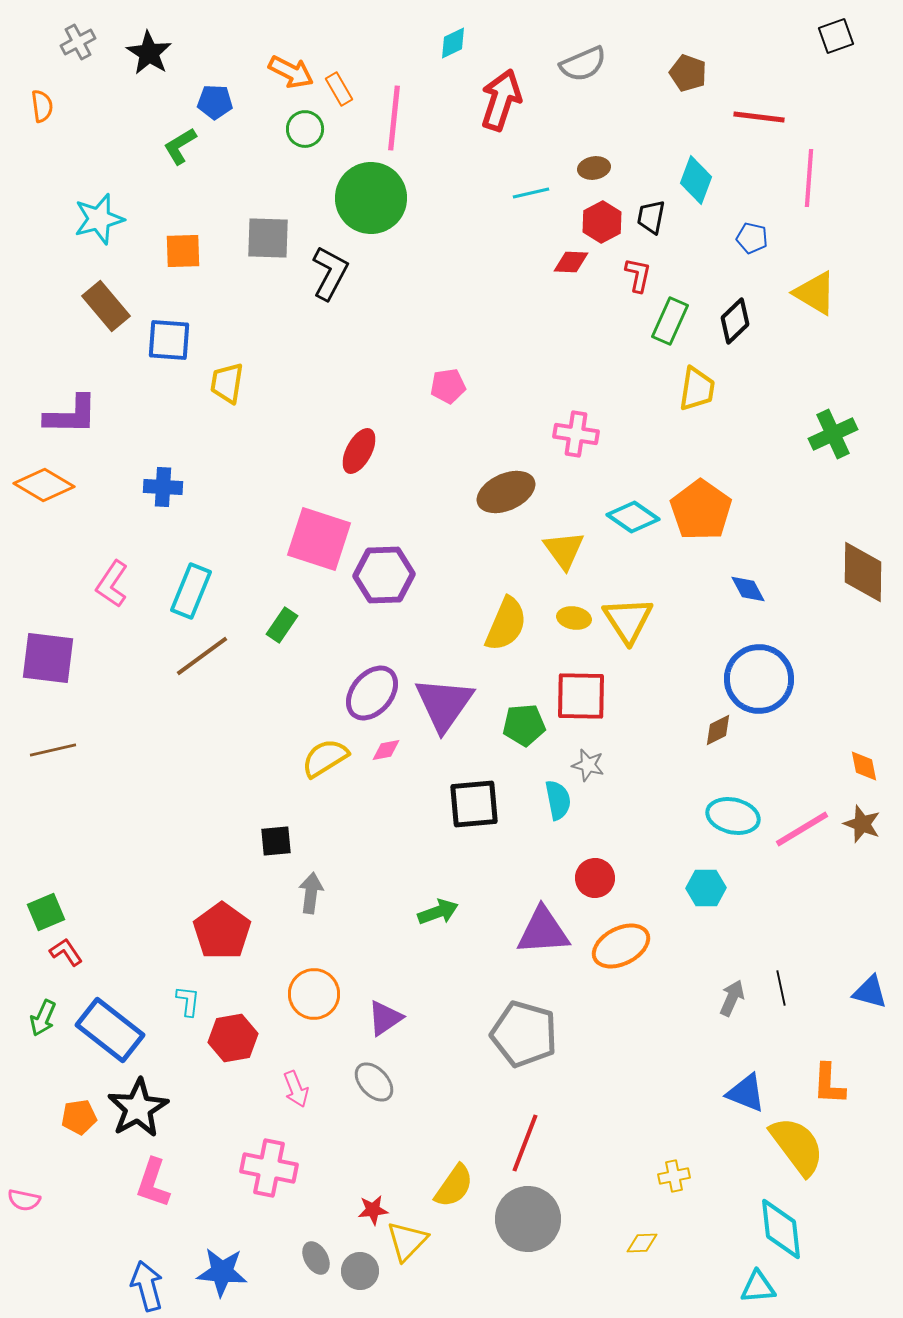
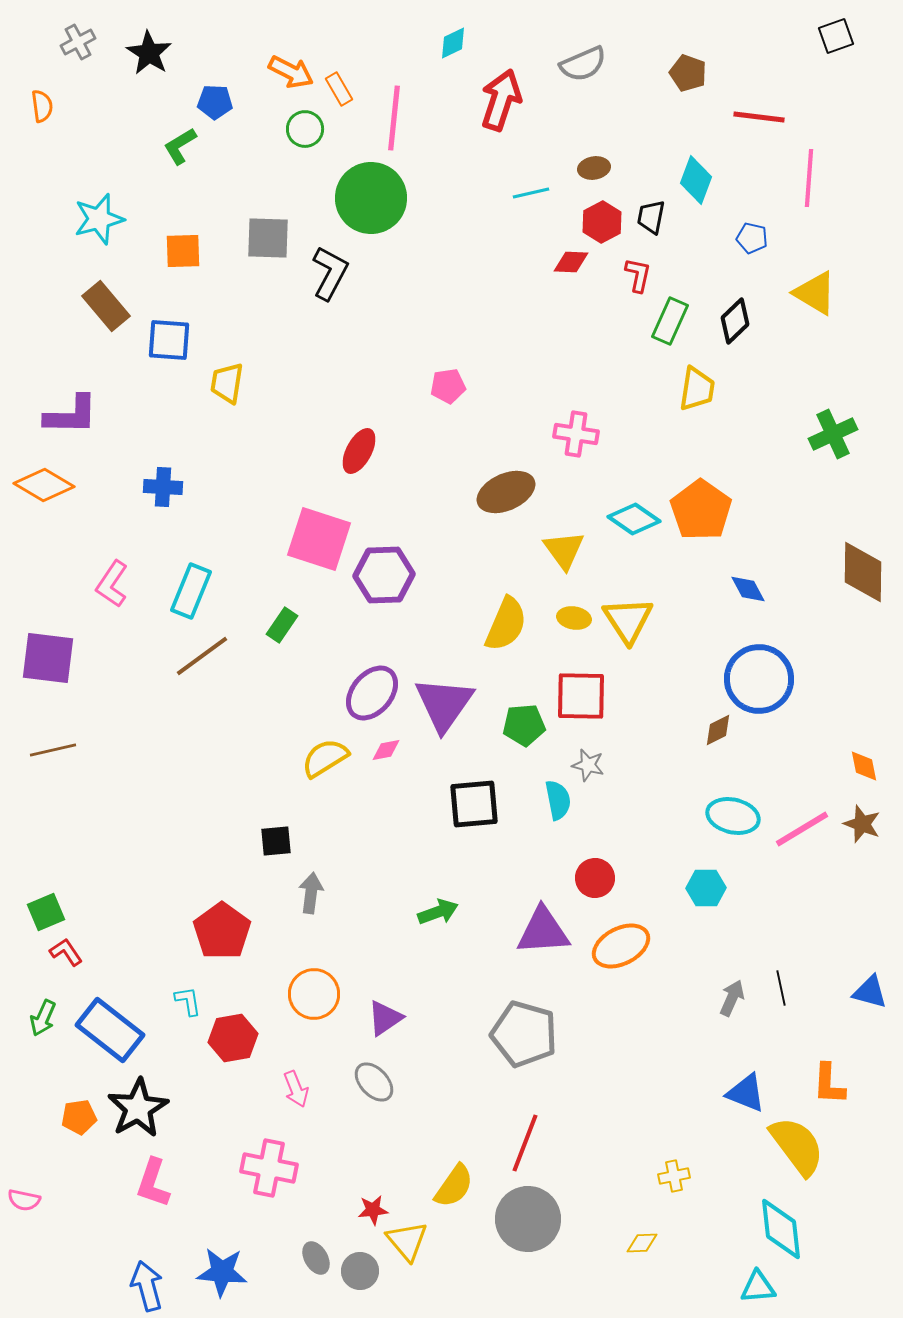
cyan diamond at (633, 517): moved 1 px right, 2 px down
cyan L-shape at (188, 1001): rotated 16 degrees counterclockwise
yellow triangle at (407, 1241): rotated 24 degrees counterclockwise
